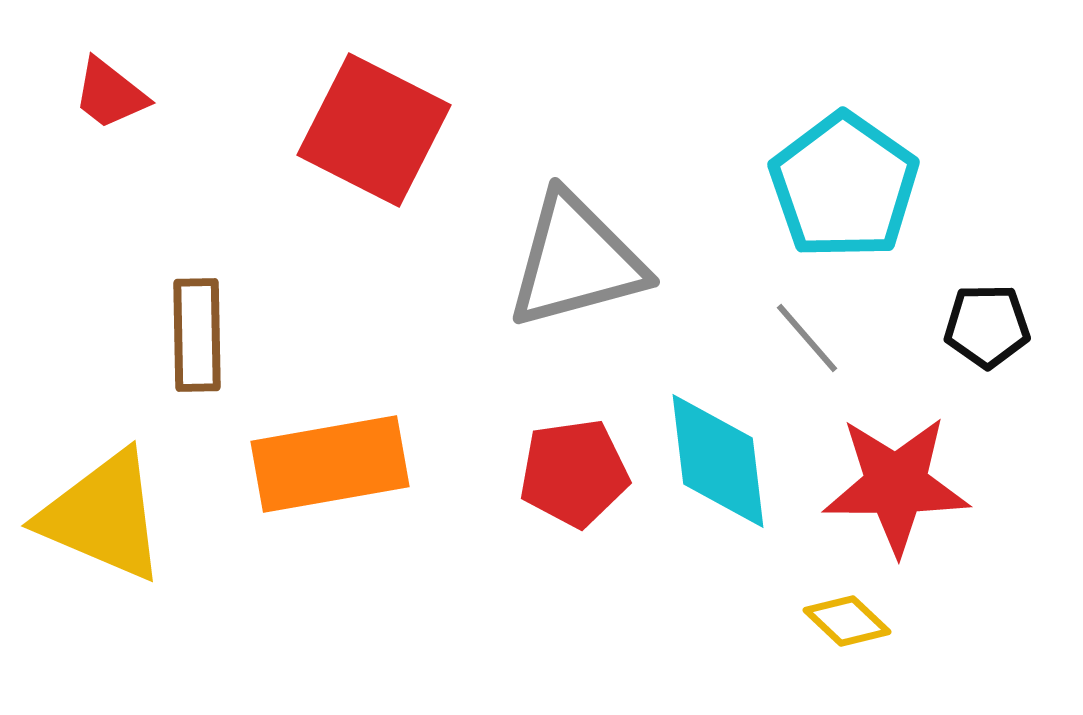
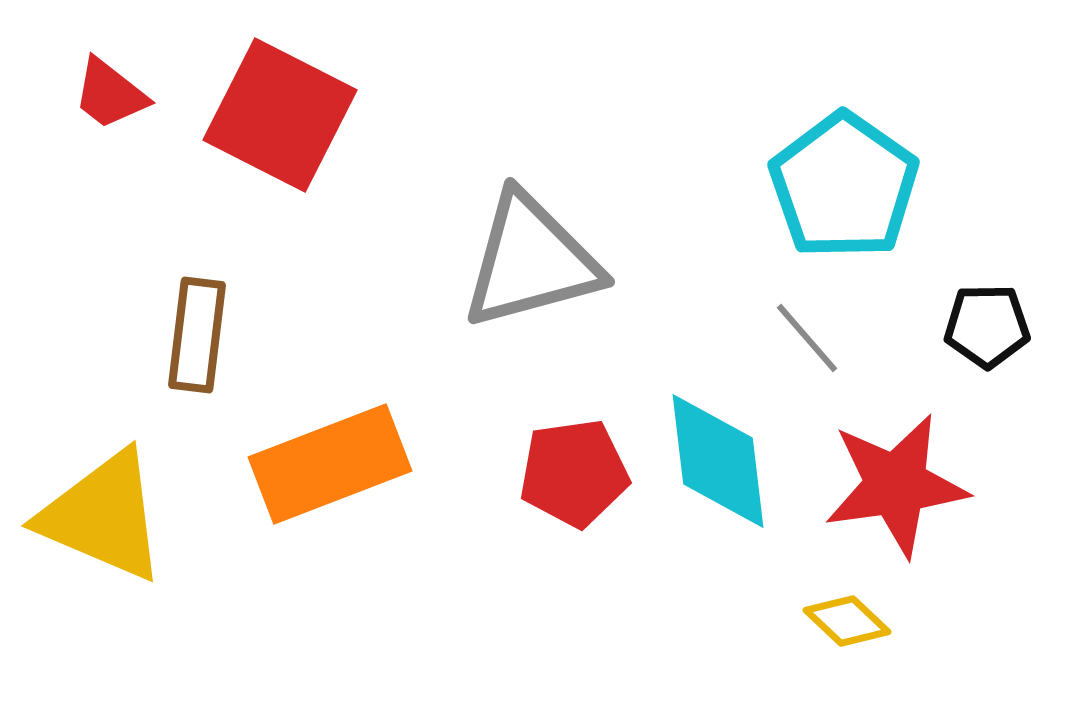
red square: moved 94 px left, 15 px up
gray triangle: moved 45 px left
brown rectangle: rotated 8 degrees clockwise
orange rectangle: rotated 11 degrees counterclockwise
red star: rotated 8 degrees counterclockwise
